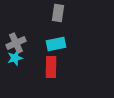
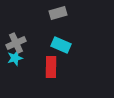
gray rectangle: rotated 66 degrees clockwise
cyan rectangle: moved 5 px right, 1 px down; rotated 36 degrees clockwise
